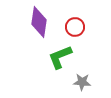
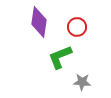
red circle: moved 2 px right
